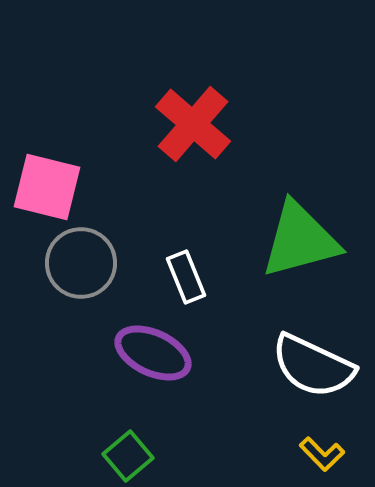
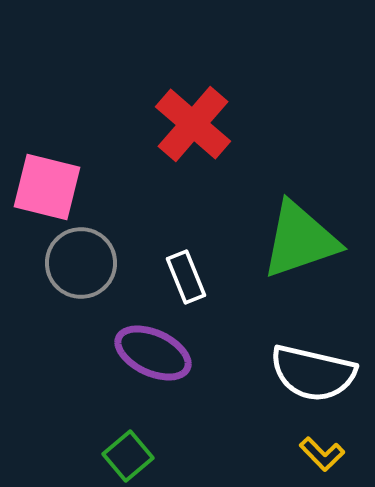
green triangle: rotated 4 degrees counterclockwise
white semicircle: moved 7 px down; rotated 12 degrees counterclockwise
